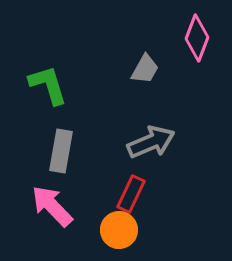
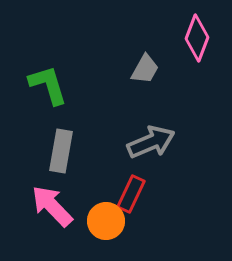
orange circle: moved 13 px left, 9 px up
